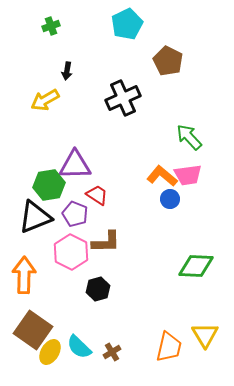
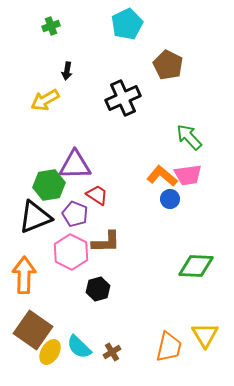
brown pentagon: moved 4 px down
